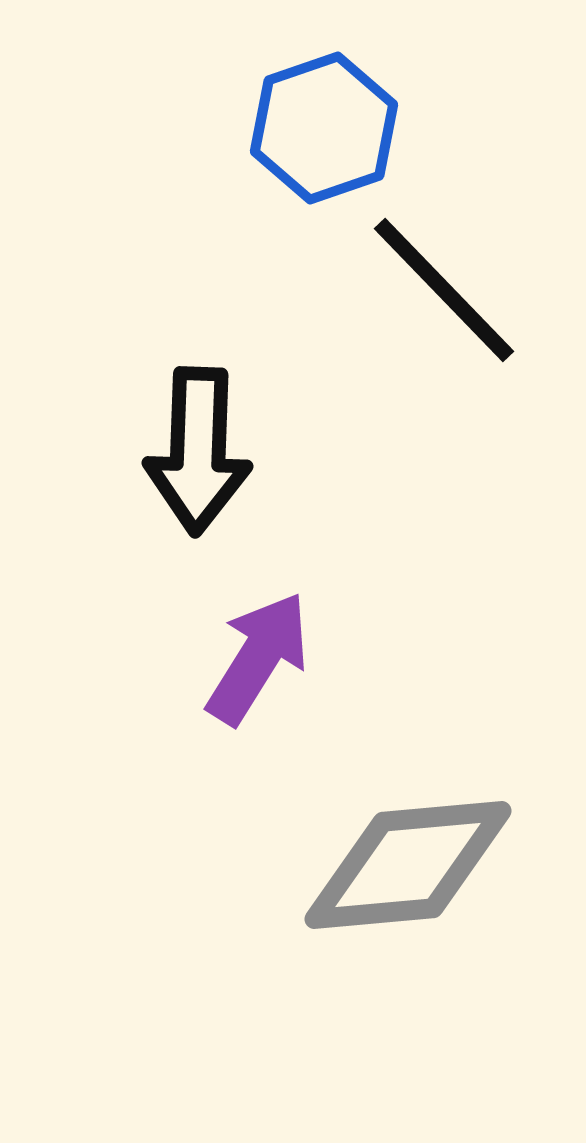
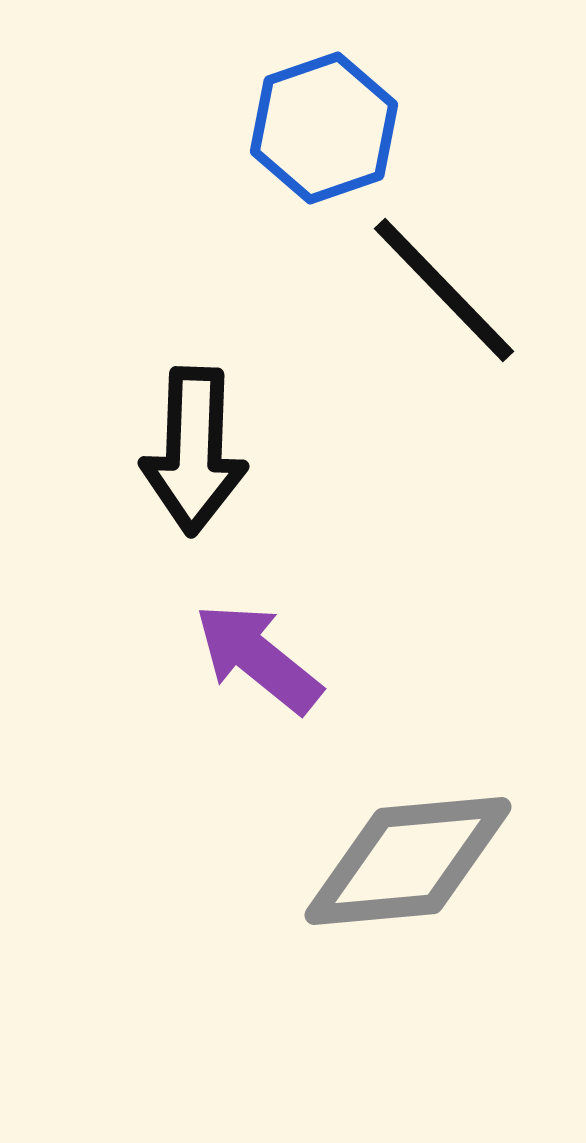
black arrow: moved 4 px left
purple arrow: rotated 83 degrees counterclockwise
gray diamond: moved 4 px up
